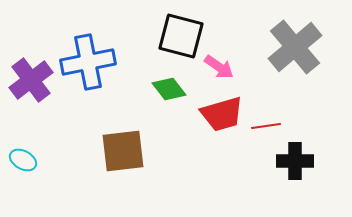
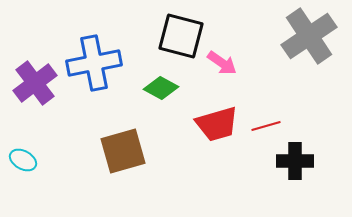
gray cross: moved 14 px right, 11 px up; rotated 6 degrees clockwise
blue cross: moved 6 px right, 1 px down
pink arrow: moved 3 px right, 4 px up
purple cross: moved 4 px right, 3 px down
green diamond: moved 8 px left, 1 px up; rotated 24 degrees counterclockwise
red trapezoid: moved 5 px left, 10 px down
red line: rotated 8 degrees counterclockwise
brown square: rotated 9 degrees counterclockwise
